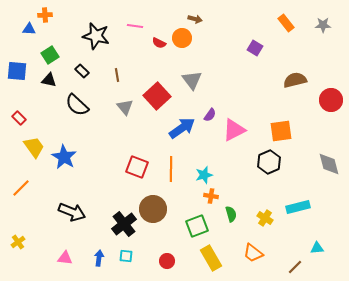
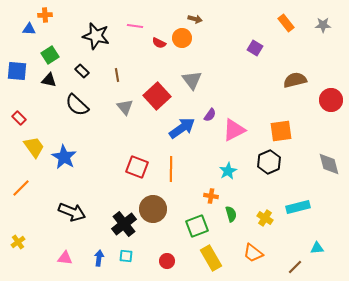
cyan star at (204, 175): moved 24 px right, 4 px up; rotated 12 degrees counterclockwise
